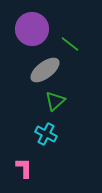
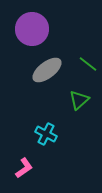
green line: moved 18 px right, 20 px down
gray ellipse: moved 2 px right
green triangle: moved 24 px right, 1 px up
pink L-shape: rotated 55 degrees clockwise
